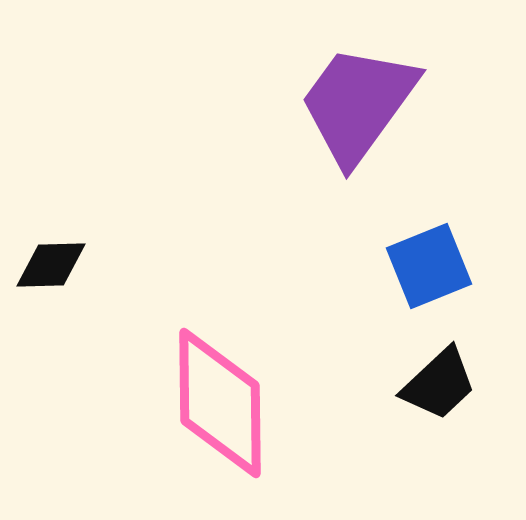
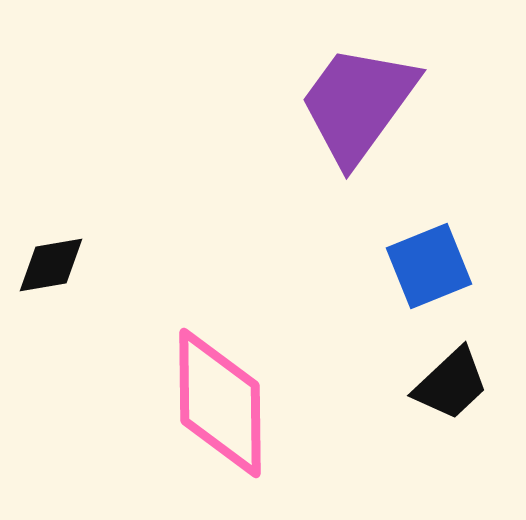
black diamond: rotated 8 degrees counterclockwise
black trapezoid: moved 12 px right
